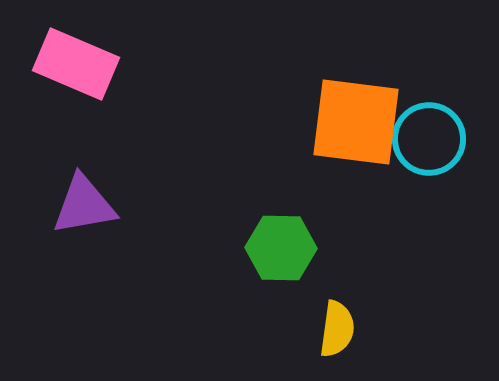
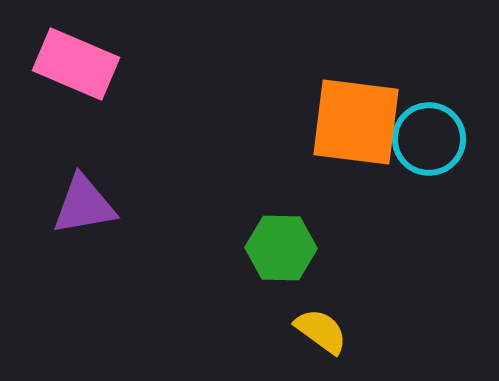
yellow semicircle: moved 16 px left, 2 px down; rotated 62 degrees counterclockwise
